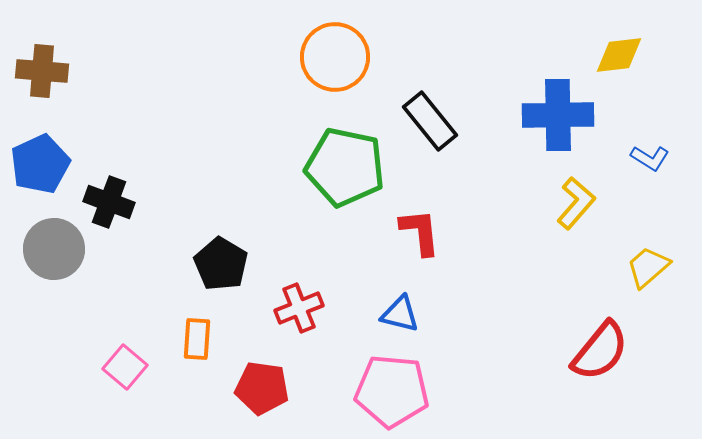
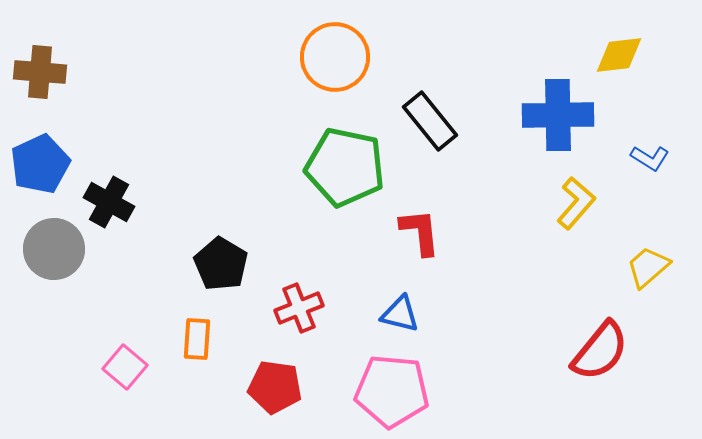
brown cross: moved 2 px left, 1 px down
black cross: rotated 9 degrees clockwise
red pentagon: moved 13 px right, 1 px up
